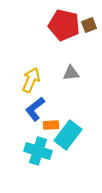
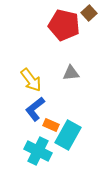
brown square: moved 12 px up; rotated 21 degrees counterclockwise
yellow arrow: rotated 120 degrees clockwise
orange rectangle: rotated 28 degrees clockwise
cyan rectangle: rotated 8 degrees counterclockwise
cyan cross: rotated 8 degrees clockwise
